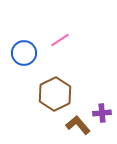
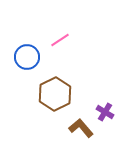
blue circle: moved 3 px right, 4 px down
purple cross: moved 3 px right, 1 px up; rotated 36 degrees clockwise
brown L-shape: moved 3 px right, 3 px down
